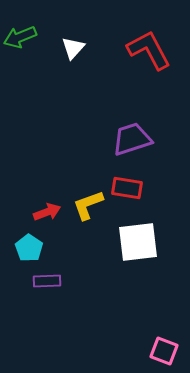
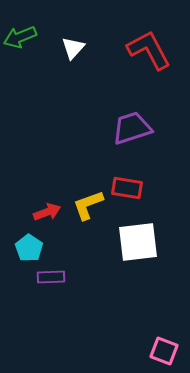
purple trapezoid: moved 11 px up
purple rectangle: moved 4 px right, 4 px up
